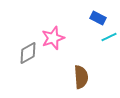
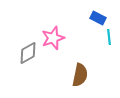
cyan line: rotated 70 degrees counterclockwise
brown semicircle: moved 1 px left, 2 px up; rotated 15 degrees clockwise
